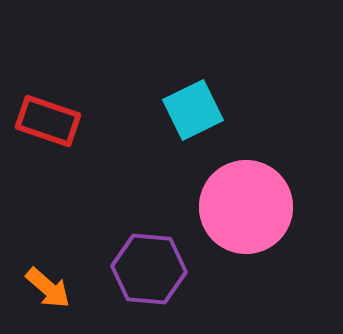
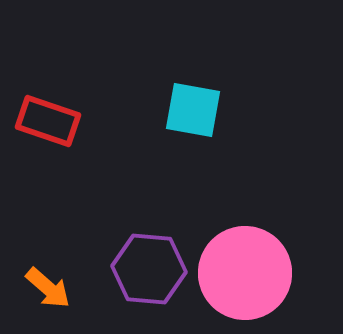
cyan square: rotated 36 degrees clockwise
pink circle: moved 1 px left, 66 px down
